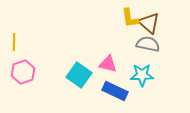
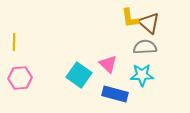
gray semicircle: moved 3 px left, 3 px down; rotated 15 degrees counterclockwise
pink triangle: rotated 30 degrees clockwise
pink hexagon: moved 3 px left, 6 px down; rotated 15 degrees clockwise
blue rectangle: moved 3 px down; rotated 10 degrees counterclockwise
